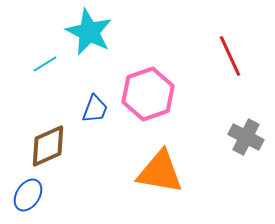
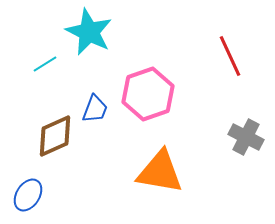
brown diamond: moved 7 px right, 10 px up
